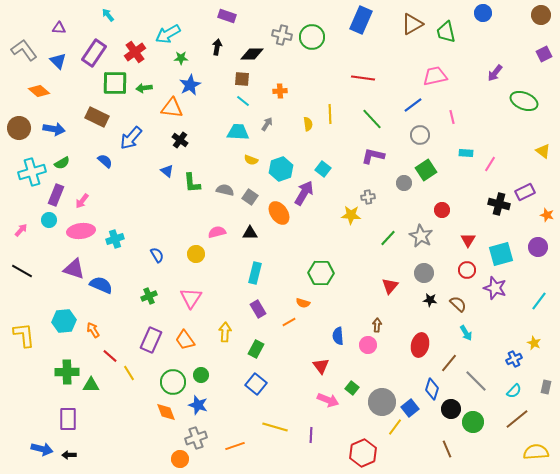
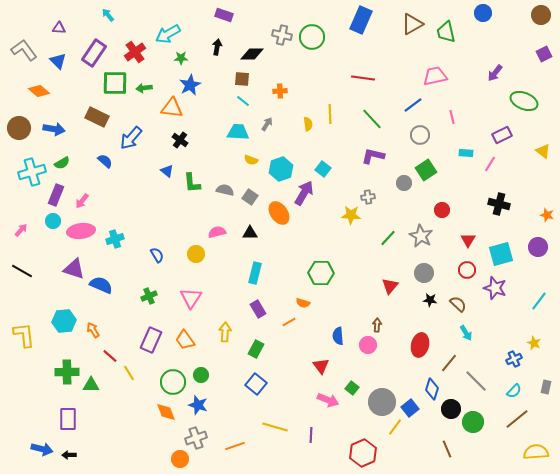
purple rectangle at (227, 16): moved 3 px left, 1 px up
purple rectangle at (525, 192): moved 23 px left, 57 px up
cyan circle at (49, 220): moved 4 px right, 1 px down
